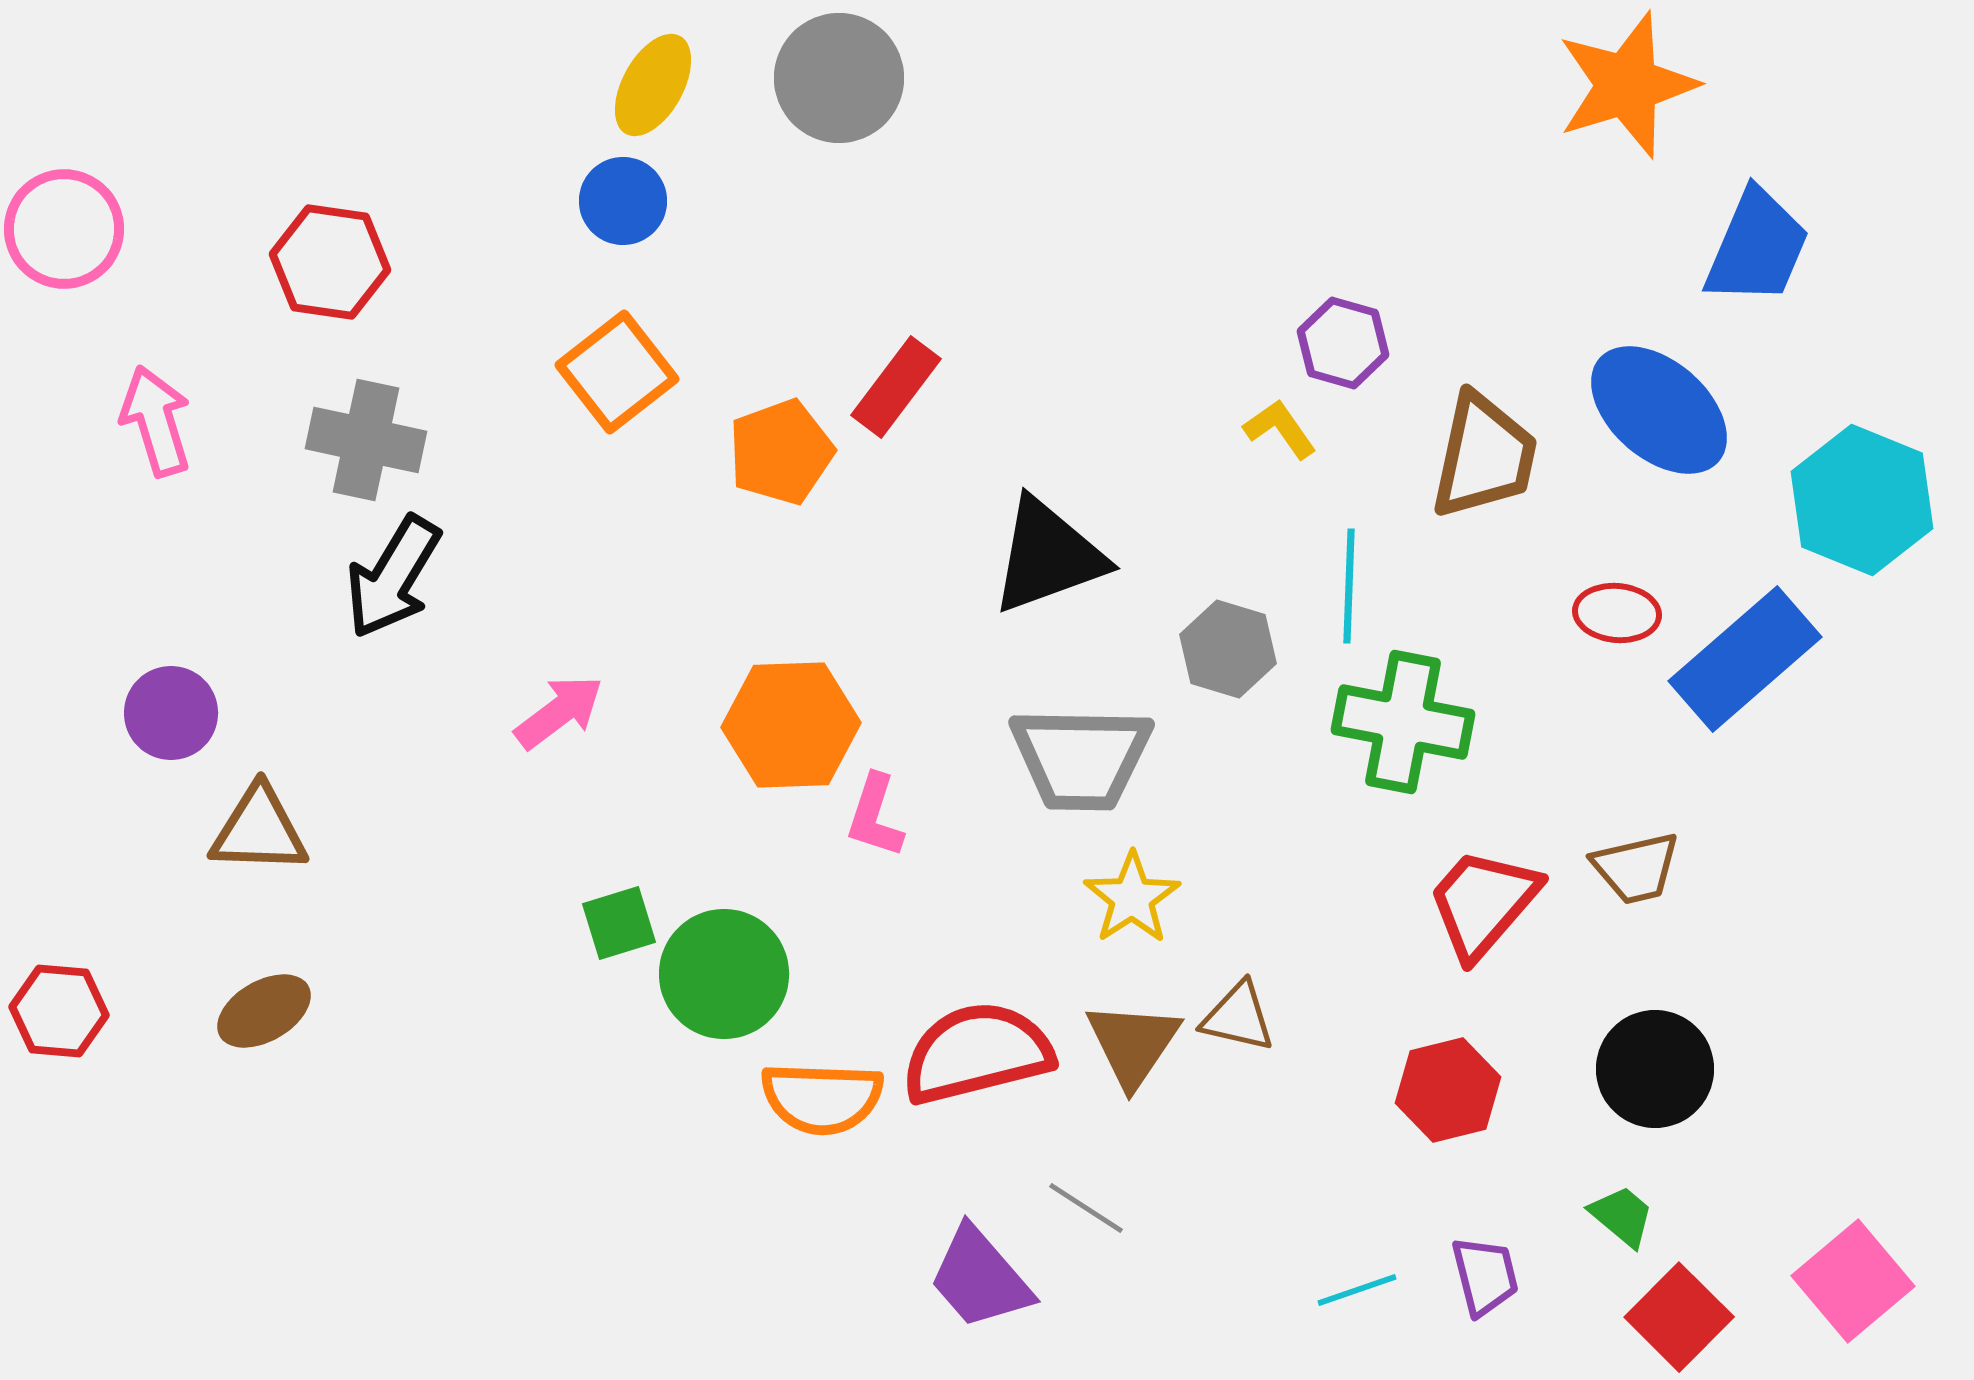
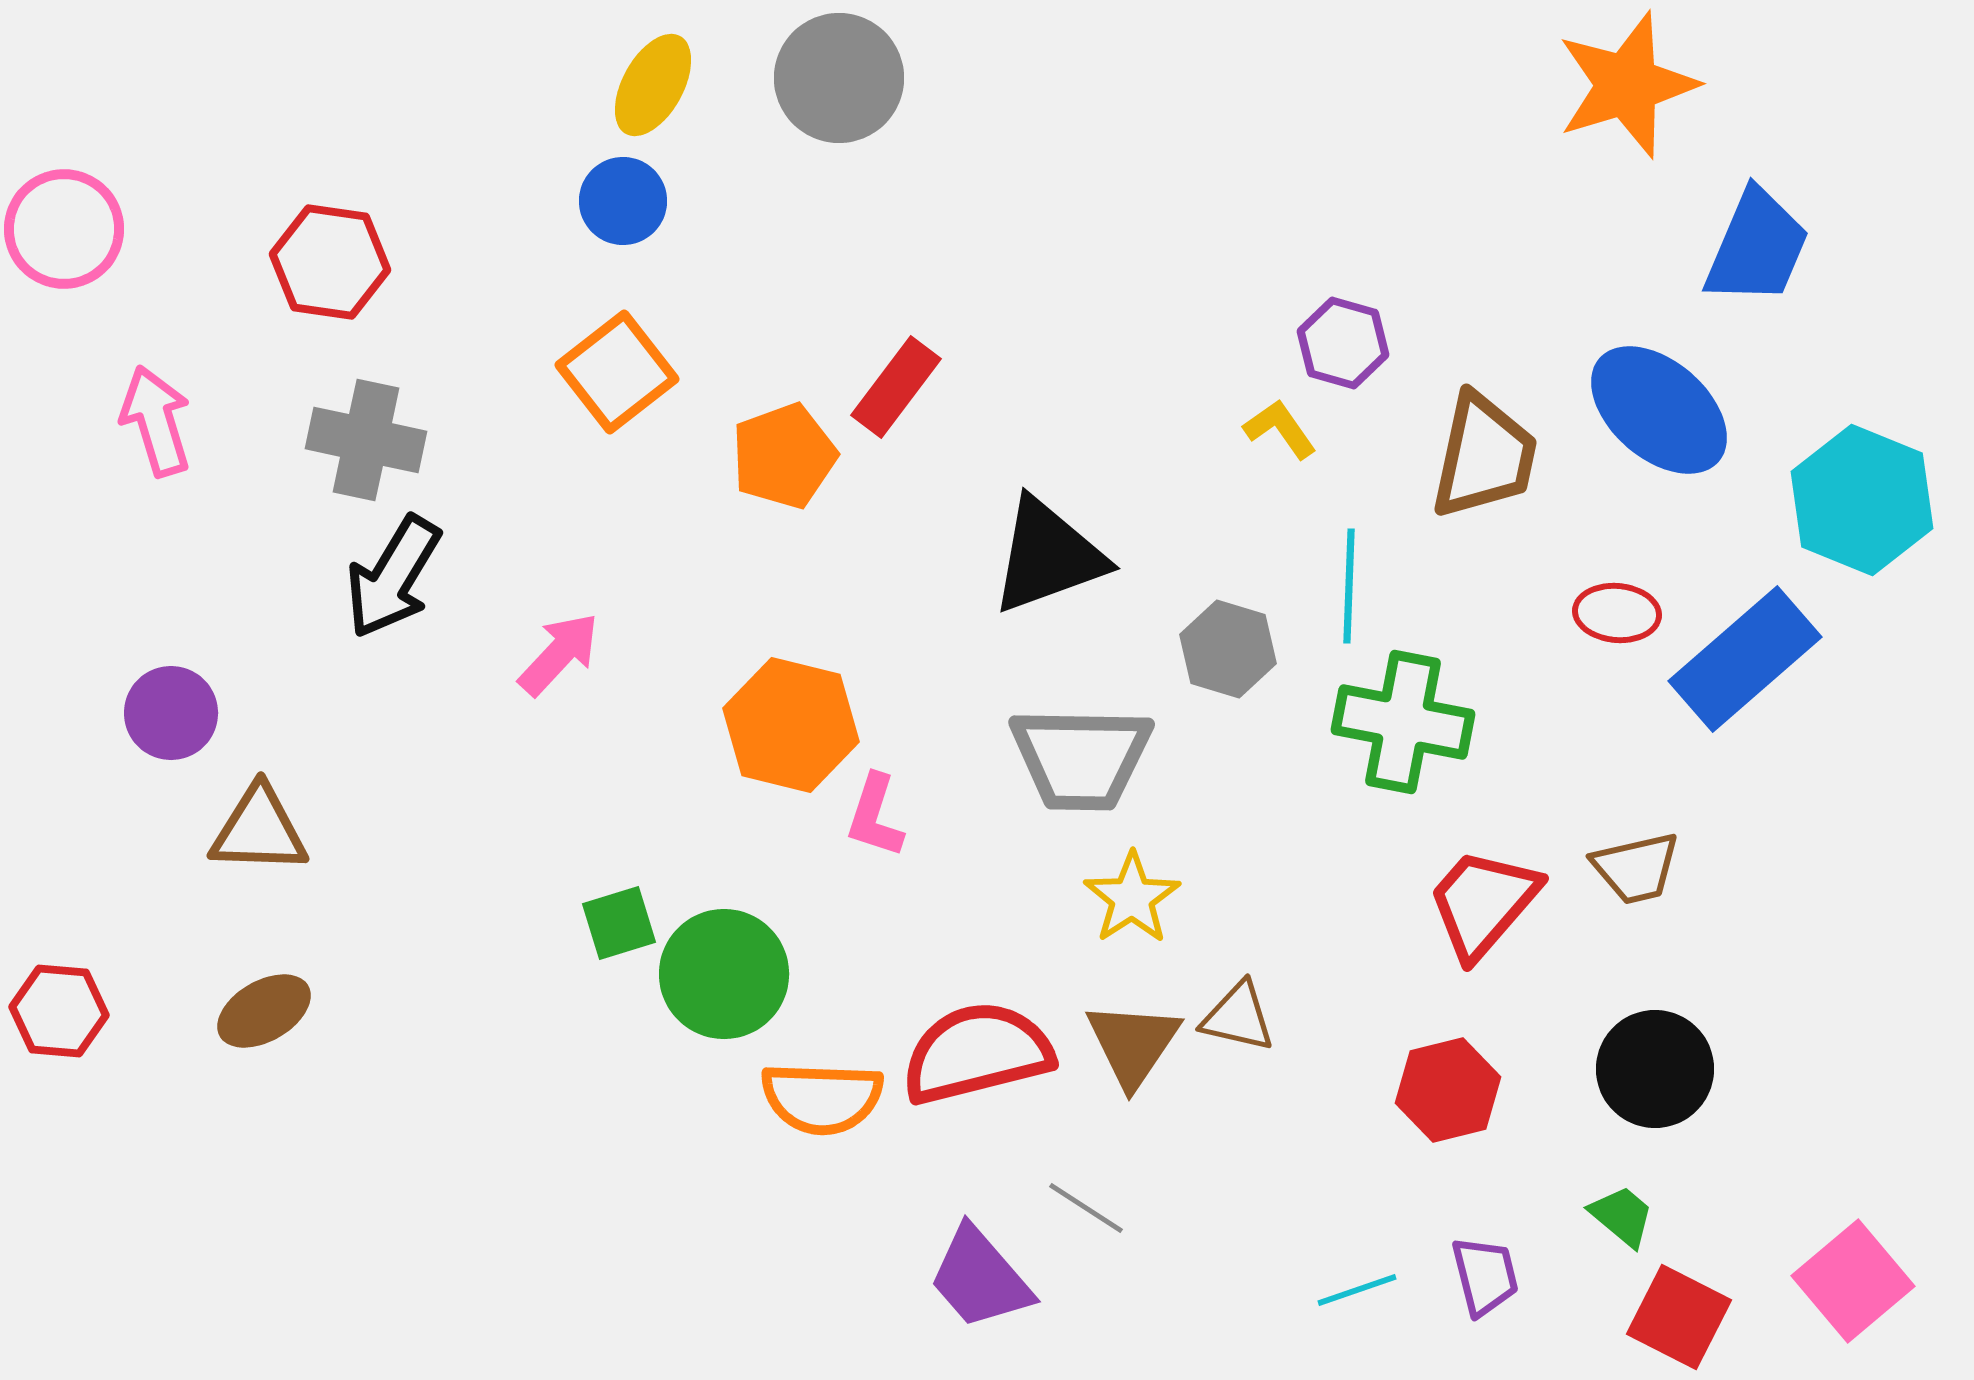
orange pentagon at (781, 452): moved 3 px right, 4 px down
pink arrow at (559, 712): moved 58 px up; rotated 10 degrees counterclockwise
orange hexagon at (791, 725): rotated 16 degrees clockwise
red square at (1679, 1317): rotated 18 degrees counterclockwise
